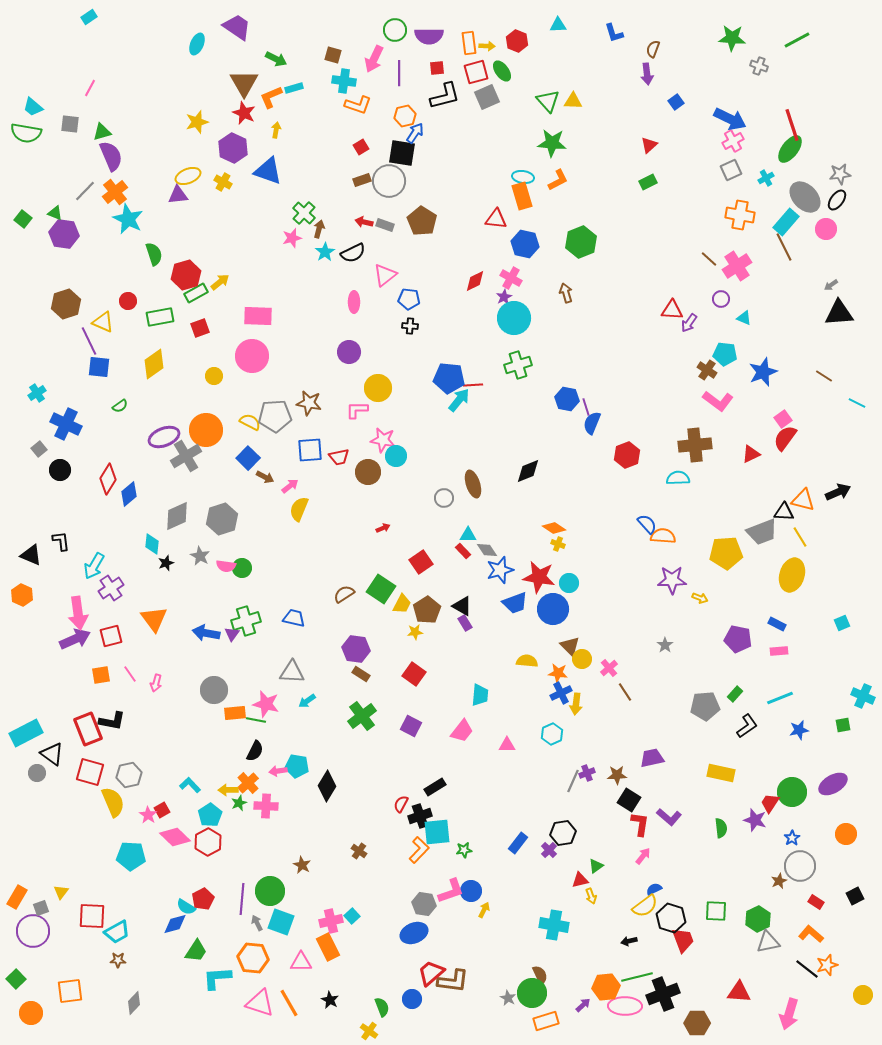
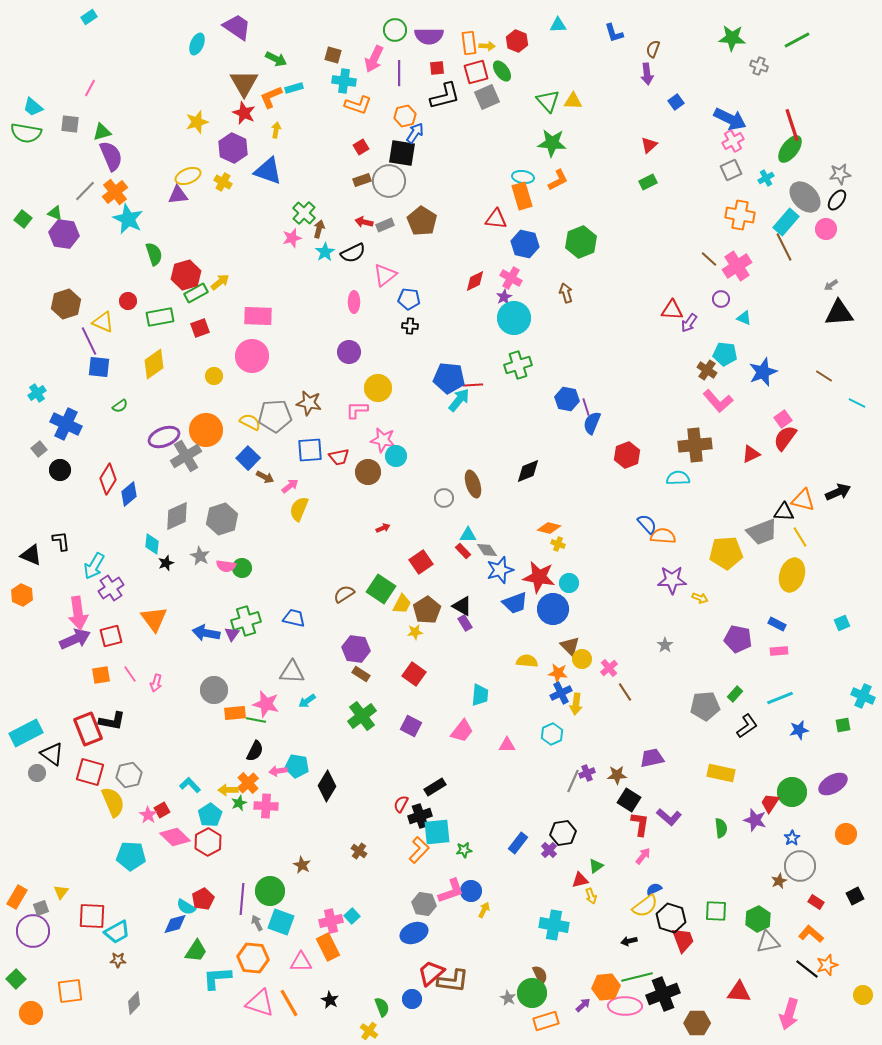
gray rectangle at (385, 225): rotated 42 degrees counterclockwise
pink L-shape at (718, 401): rotated 12 degrees clockwise
orange diamond at (554, 528): moved 5 px left; rotated 20 degrees counterclockwise
